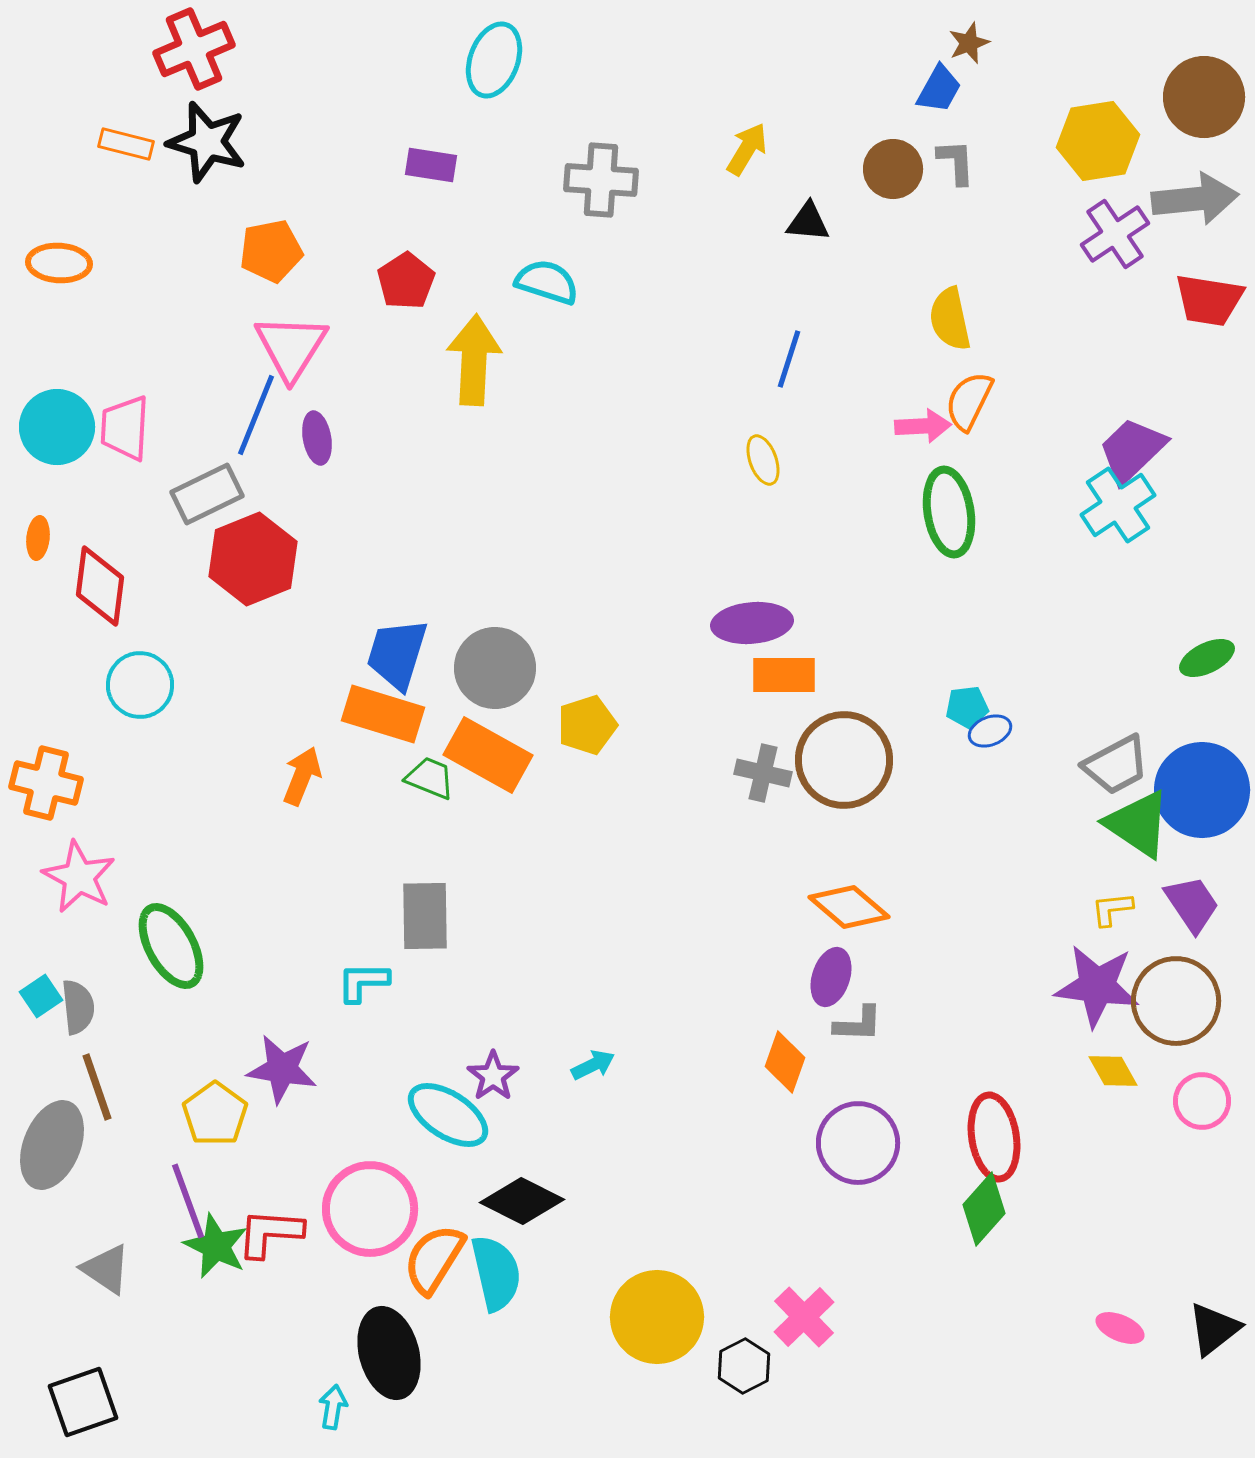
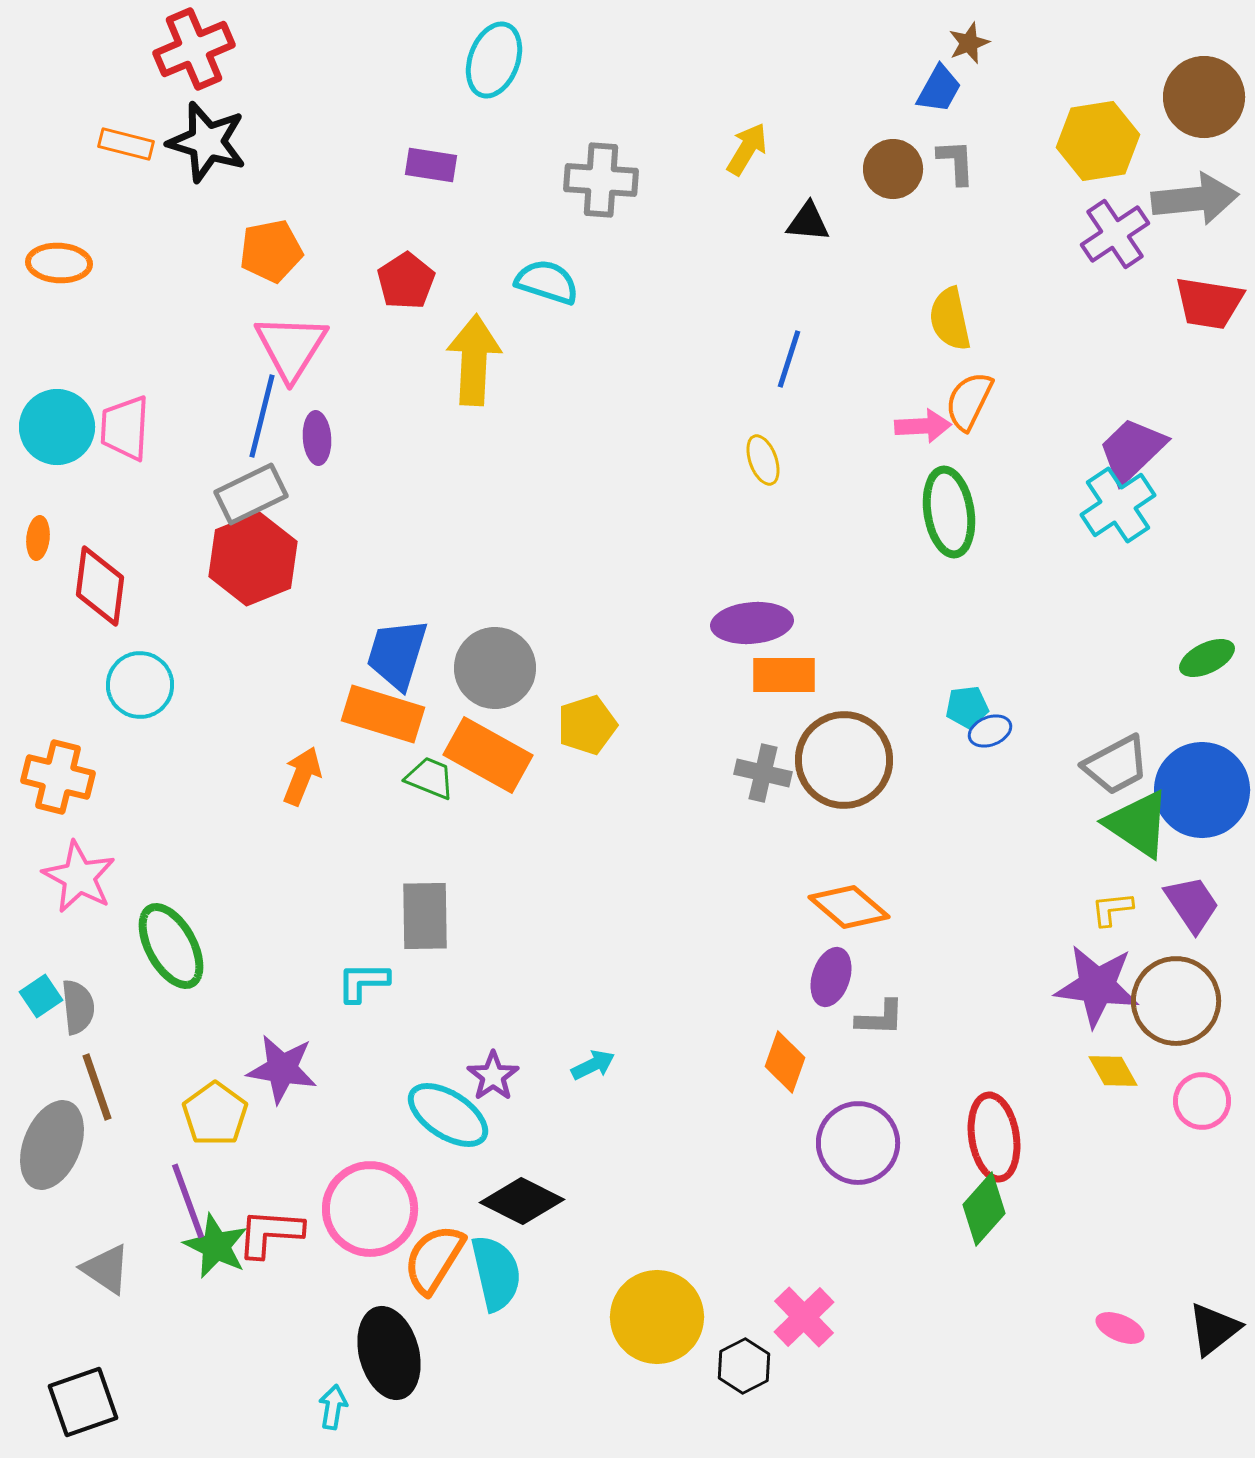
red trapezoid at (1209, 300): moved 3 px down
blue line at (256, 415): moved 6 px right, 1 px down; rotated 8 degrees counterclockwise
purple ellipse at (317, 438): rotated 6 degrees clockwise
gray rectangle at (207, 494): moved 44 px right
orange cross at (46, 783): moved 12 px right, 6 px up
gray L-shape at (858, 1024): moved 22 px right, 6 px up
